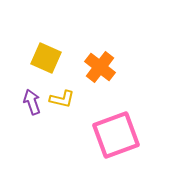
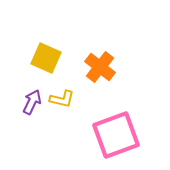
purple arrow: rotated 45 degrees clockwise
